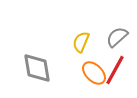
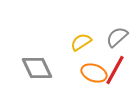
yellow semicircle: rotated 35 degrees clockwise
gray diamond: rotated 16 degrees counterclockwise
orange ellipse: rotated 25 degrees counterclockwise
